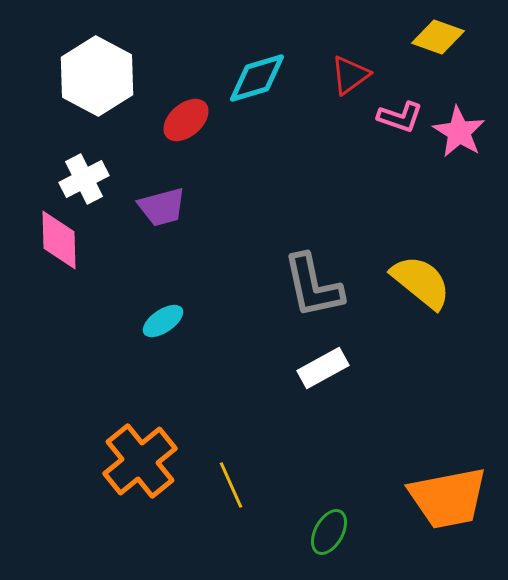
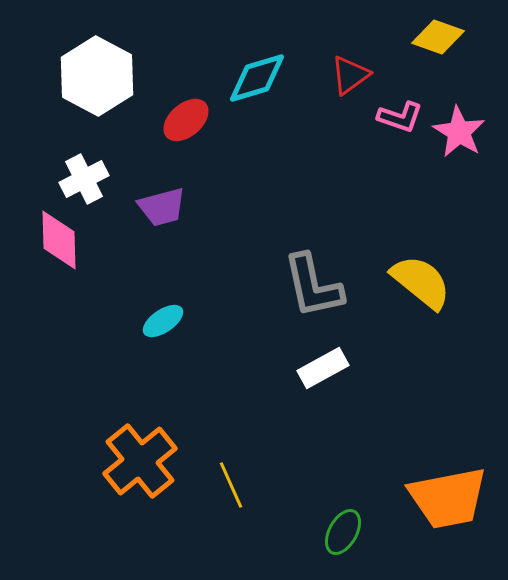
green ellipse: moved 14 px right
